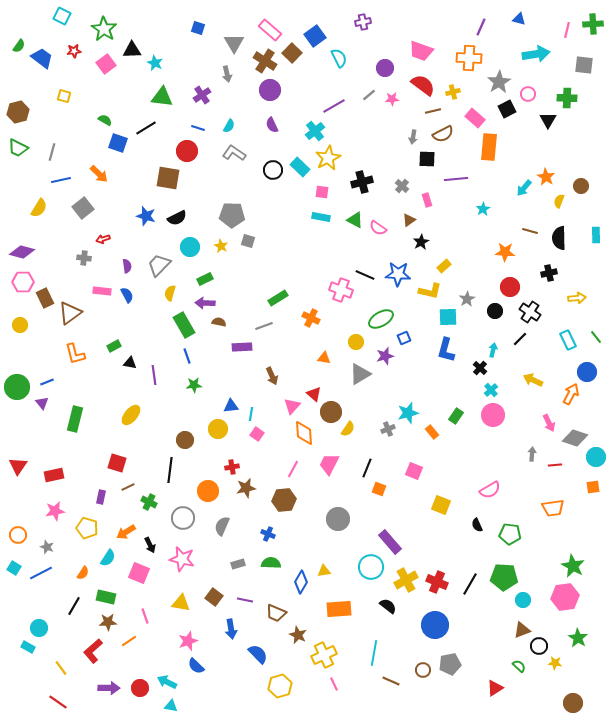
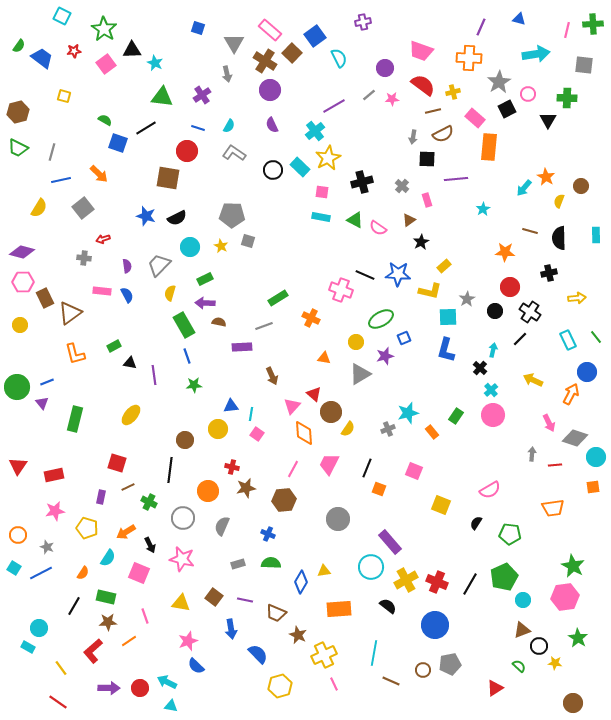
red cross at (232, 467): rotated 24 degrees clockwise
black semicircle at (477, 525): moved 1 px left, 2 px up; rotated 56 degrees clockwise
green pentagon at (504, 577): rotated 28 degrees counterclockwise
